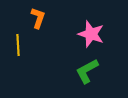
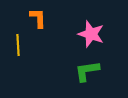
orange L-shape: rotated 20 degrees counterclockwise
green L-shape: rotated 20 degrees clockwise
